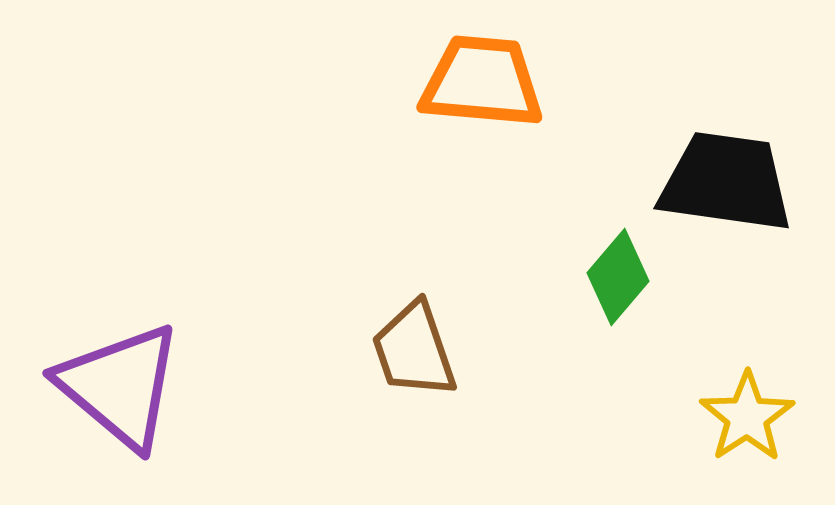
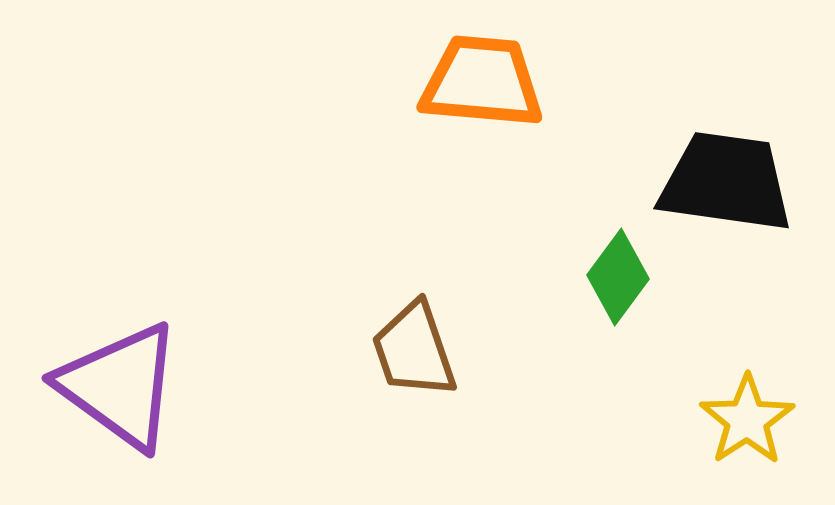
green diamond: rotated 4 degrees counterclockwise
purple triangle: rotated 4 degrees counterclockwise
yellow star: moved 3 px down
